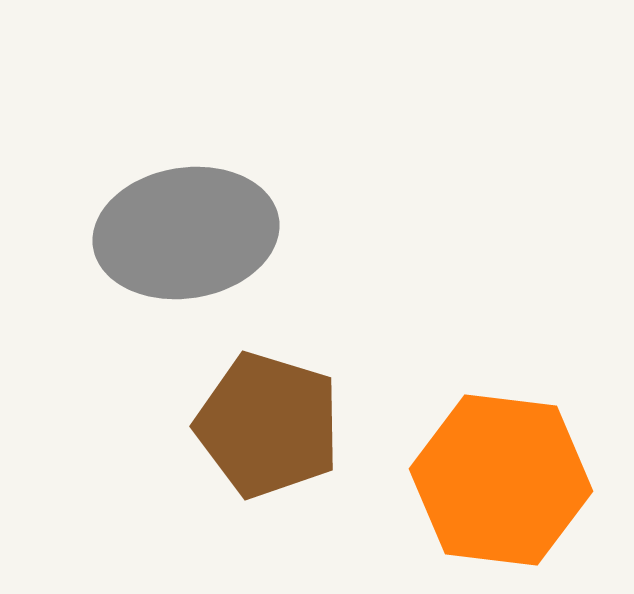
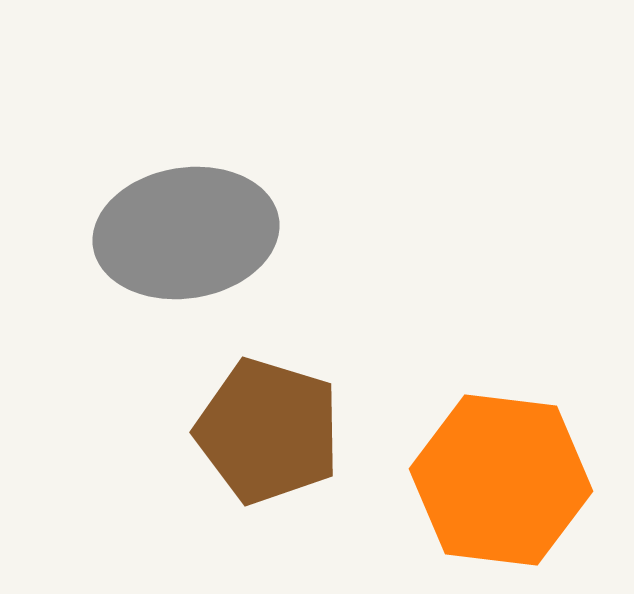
brown pentagon: moved 6 px down
